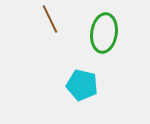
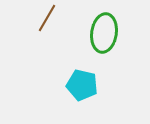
brown line: moved 3 px left, 1 px up; rotated 56 degrees clockwise
